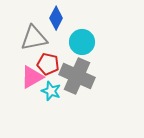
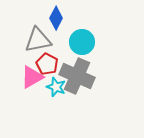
gray triangle: moved 4 px right, 2 px down
red pentagon: moved 1 px left; rotated 15 degrees clockwise
cyan star: moved 5 px right, 4 px up
